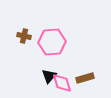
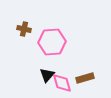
brown cross: moved 7 px up
black triangle: moved 2 px left, 1 px up
